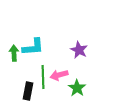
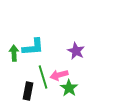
purple star: moved 3 px left, 1 px down
green line: rotated 15 degrees counterclockwise
green star: moved 8 px left
